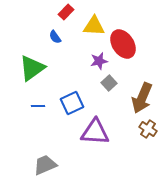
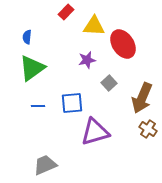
blue semicircle: moved 28 px left; rotated 40 degrees clockwise
purple star: moved 12 px left, 1 px up
blue square: rotated 20 degrees clockwise
purple triangle: rotated 20 degrees counterclockwise
